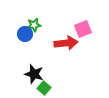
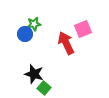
green star: moved 1 px up
red arrow: rotated 110 degrees counterclockwise
